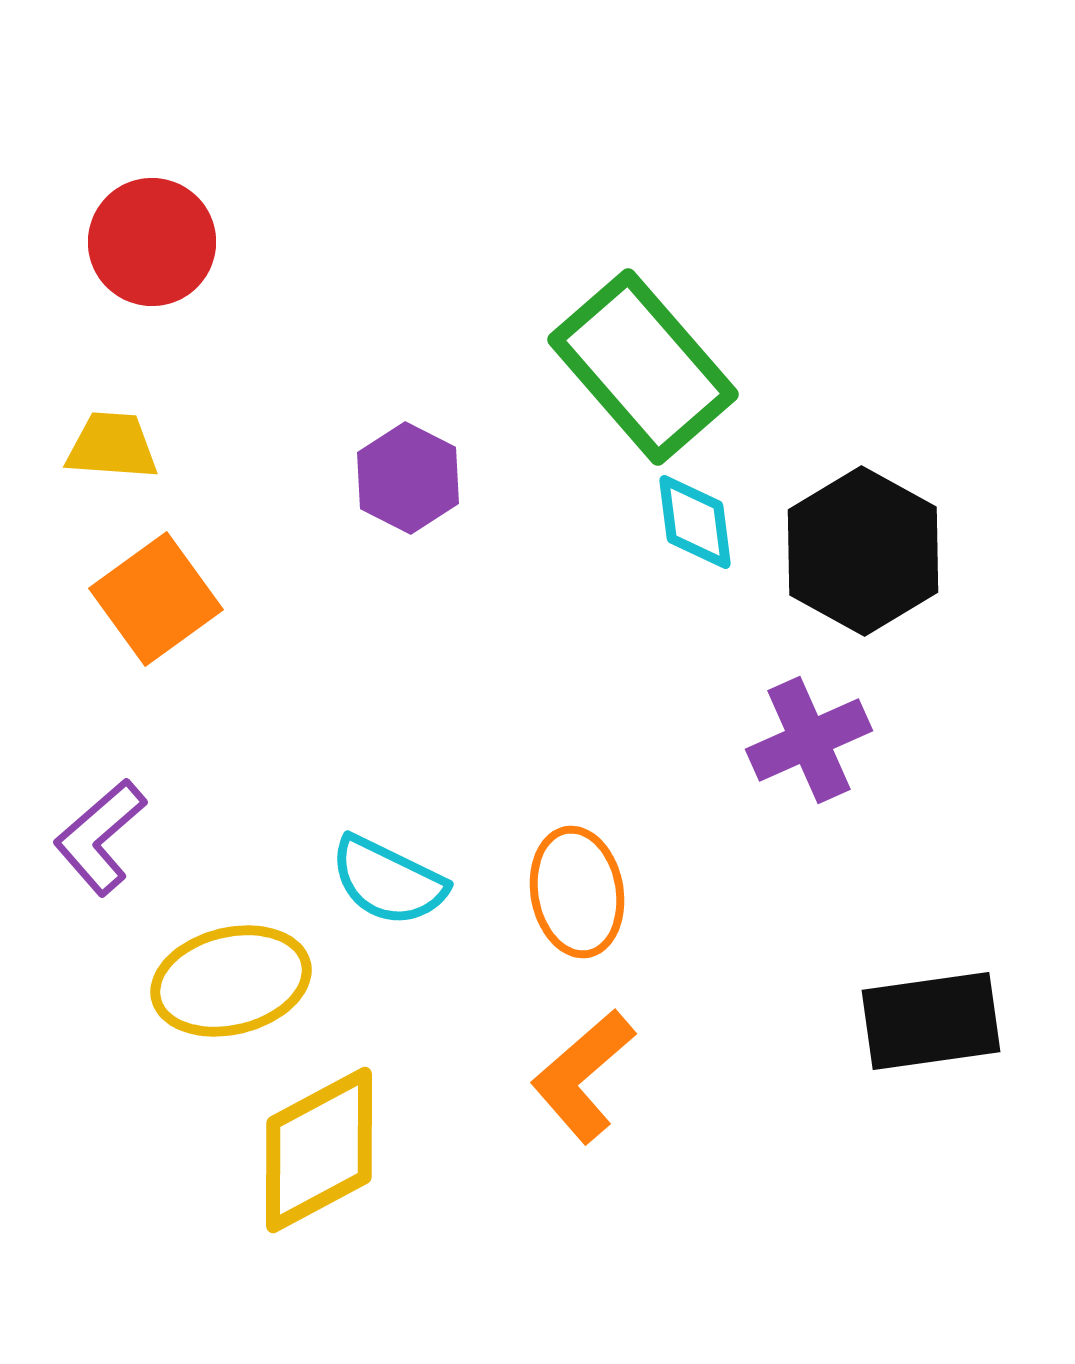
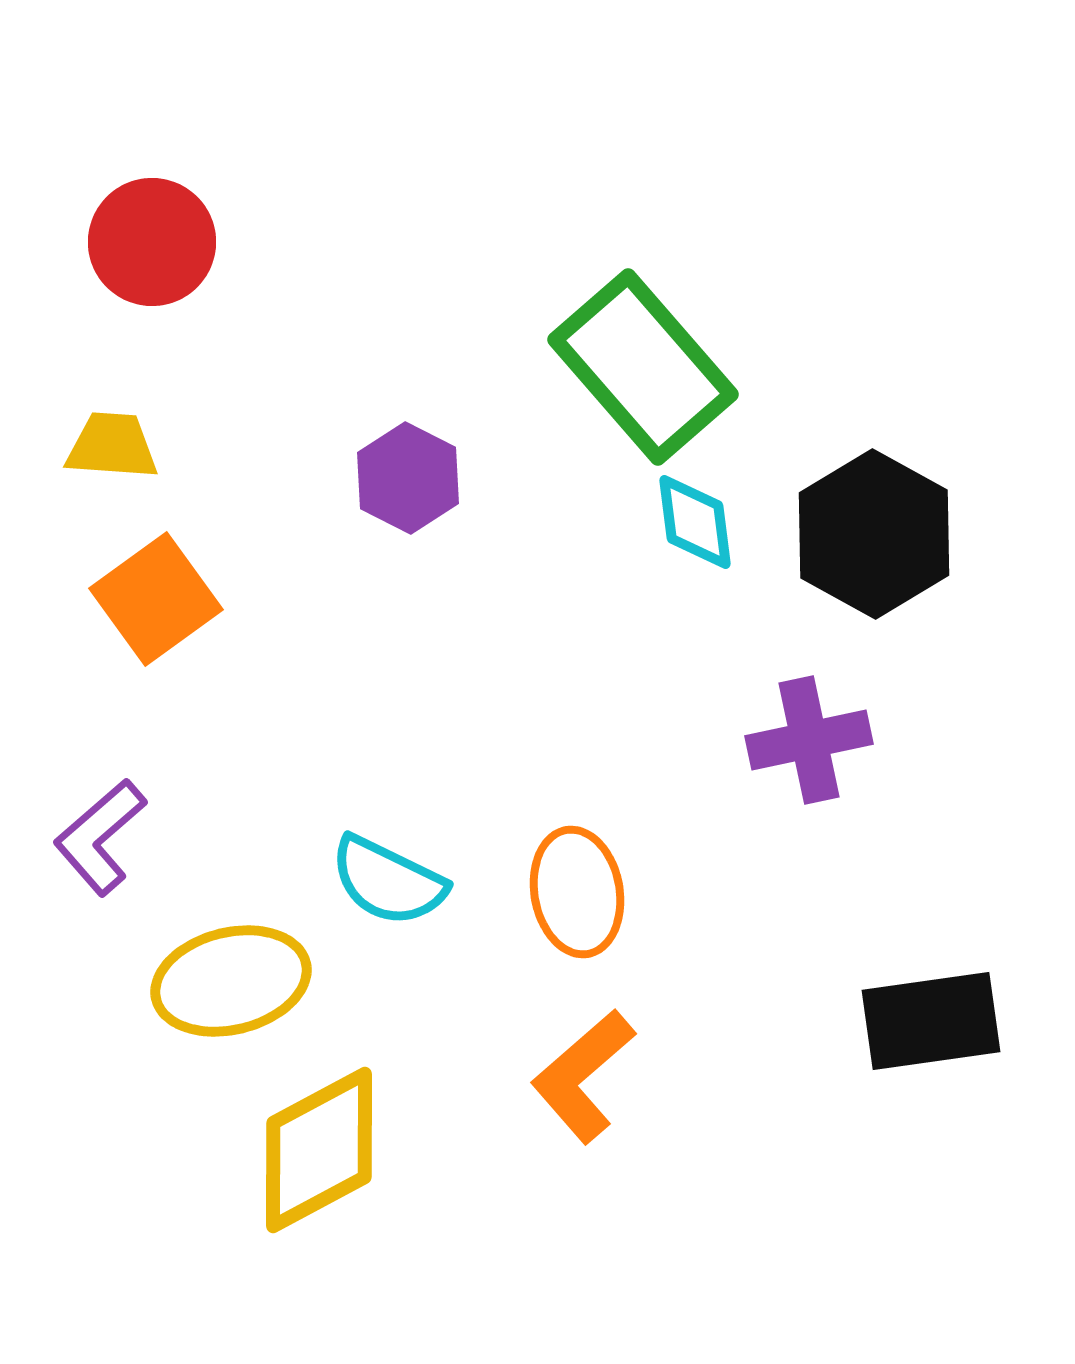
black hexagon: moved 11 px right, 17 px up
purple cross: rotated 12 degrees clockwise
